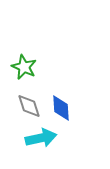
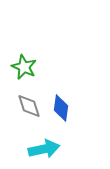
blue diamond: rotated 12 degrees clockwise
cyan arrow: moved 3 px right, 11 px down
